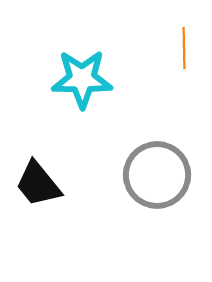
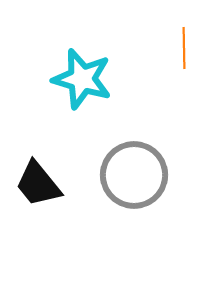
cyan star: rotated 16 degrees clockwise
gray circle: moved 23 px left
